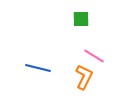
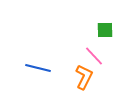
green square: moved 24 px right, 11 px down
pink line: rotated 15 degrees clockwise
